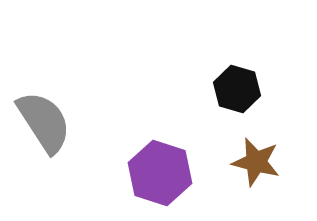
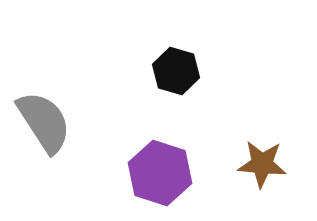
black hexagon: moved 61 px left, 18 px up
brown star: moved 6 px right, 2 px down; rotated 9 degrees counterclockwise
